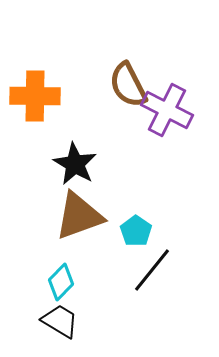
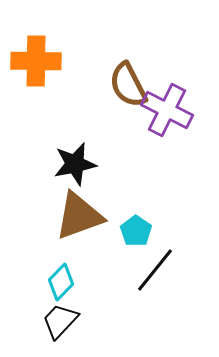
orange cross: moved 1 px right, 35 px up
black star: rotated 30 degrees clockwise
black line: moved 3 px right
black trapezoid: rotated 78 degrees counterclockwise
